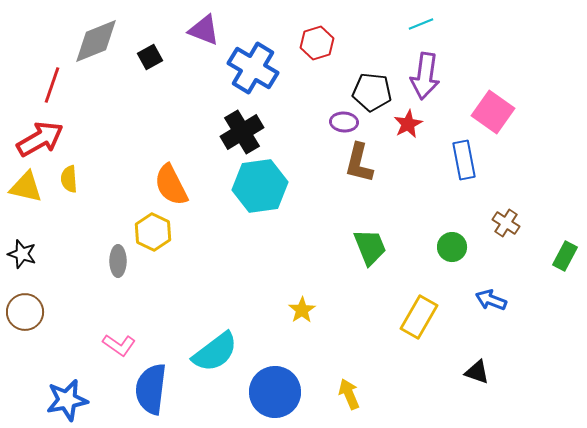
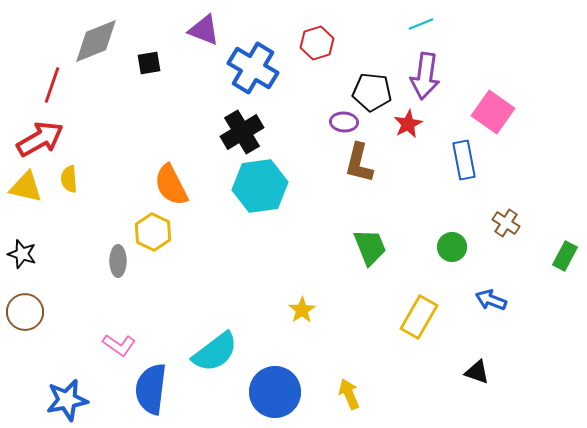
black square: moved 1 px left, 6 px down; rotated 20 degrees clockwise
